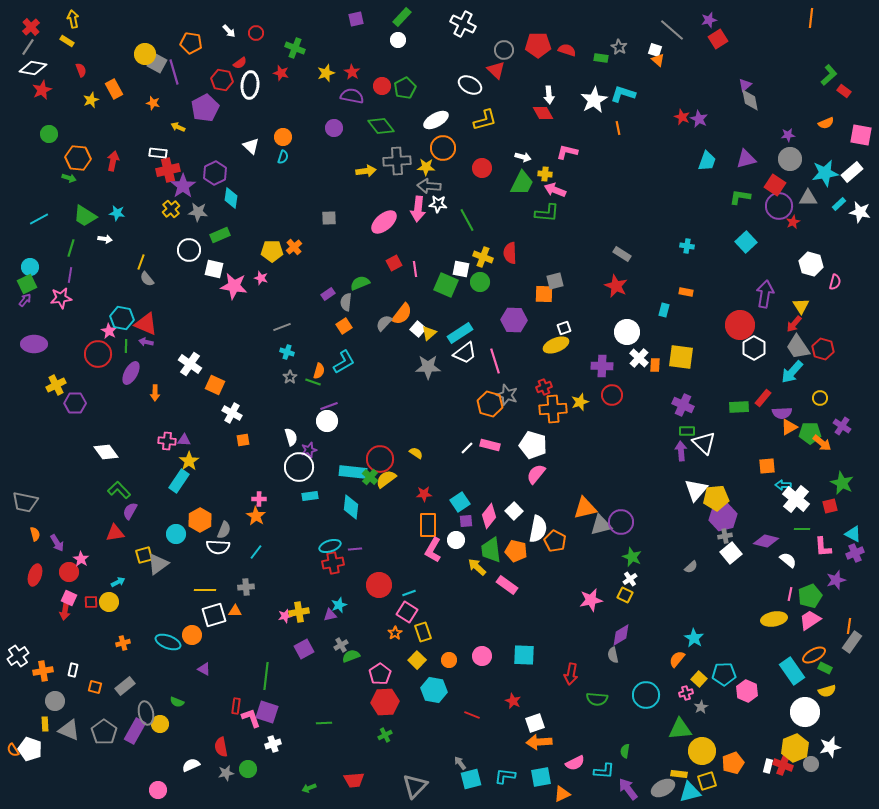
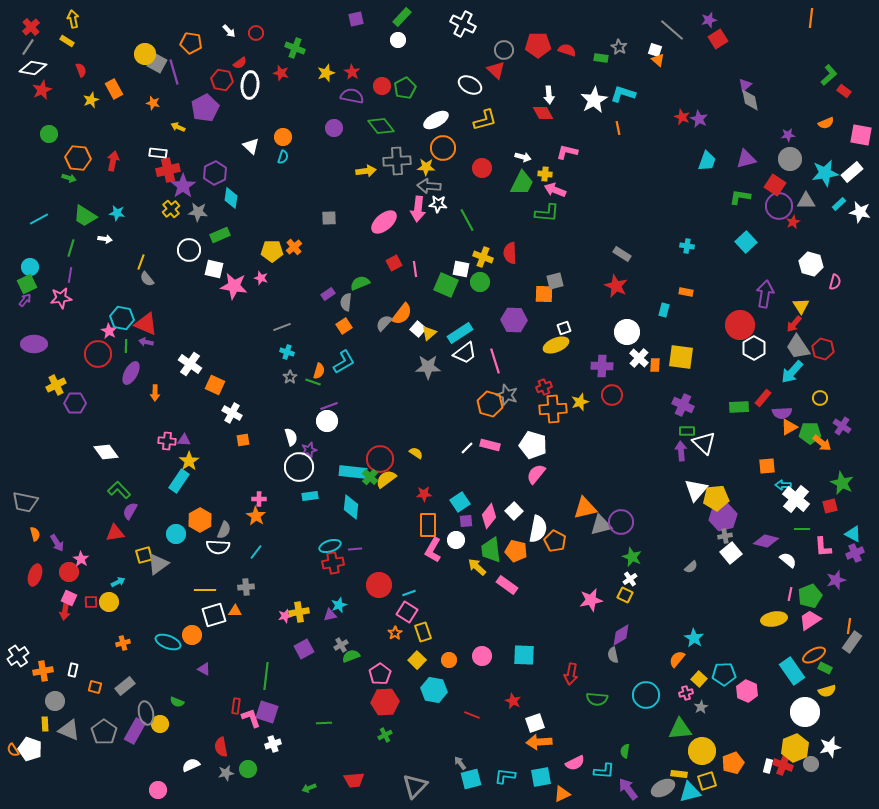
gray triangle at (808, 198): moved 2 px left, 3 px down
